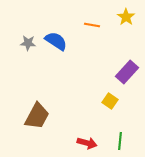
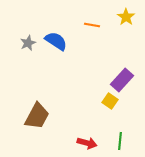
gray star: rotated 28 degrees counterclockwise
purple rectangle: moved 5 px left, 8 px down
